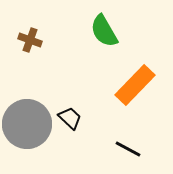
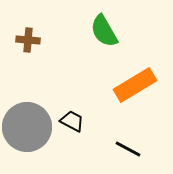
brown cross: moved 2 px left; rotated 15 degrees counterclockwise
orange rectangle: rotated 15 degrees clockwise
black trapezoid: moved 2 px right, 3 px down; rotated 15 degrees counterclockwise
gray circle: moved 3 px down
